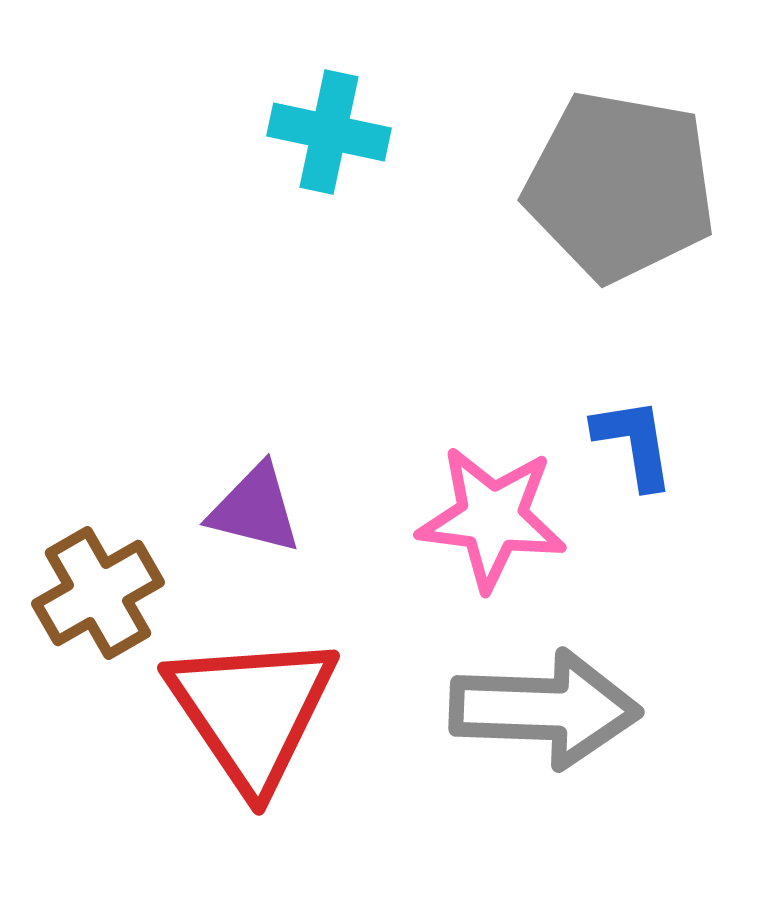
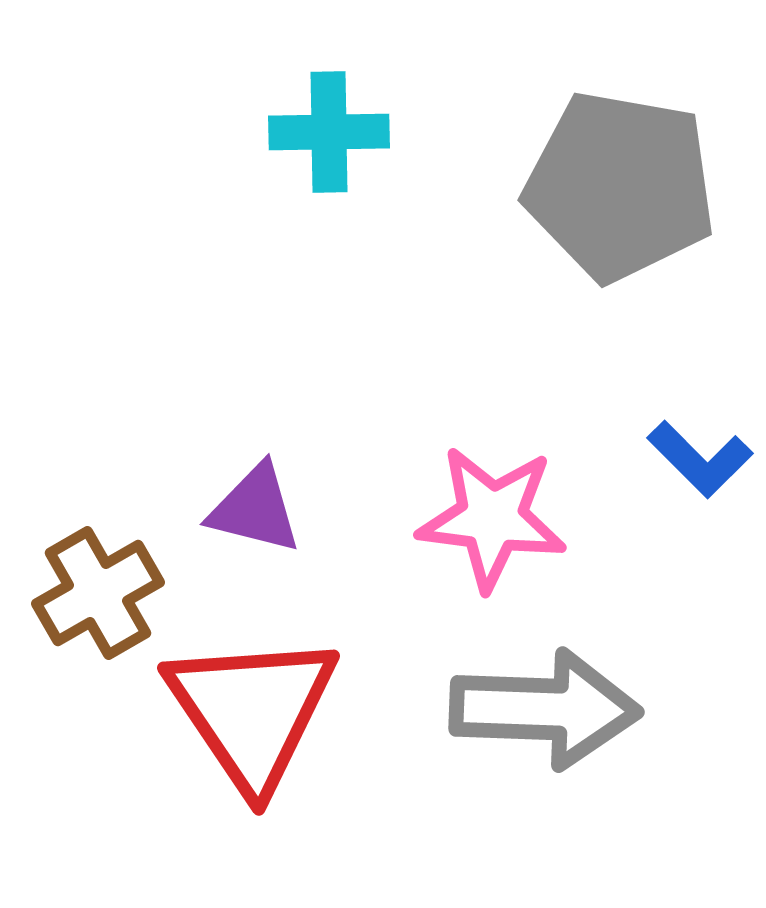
cyan cross: rotated 13 degrees counterclockwise
blue L-shape: moved 66 px right, 16 px down; rotated 144 degrees clockwise
